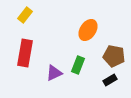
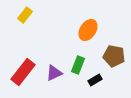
red rectangle: moved 2 px left, 19 px down; rotated 28 degrees clockwise
black rectangle: moved 15 px left
